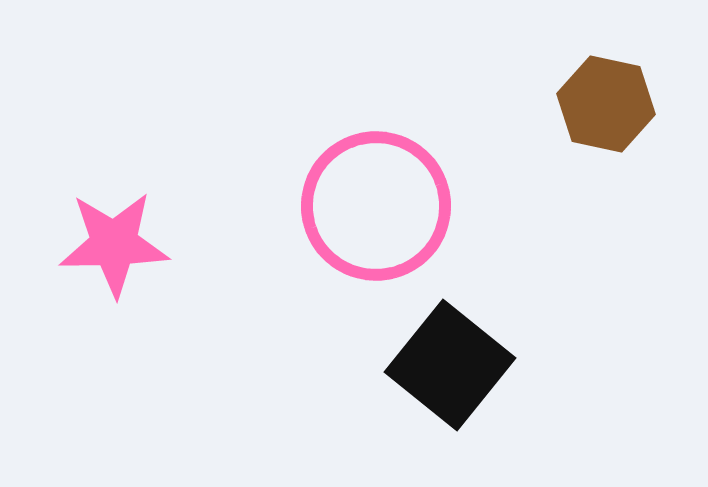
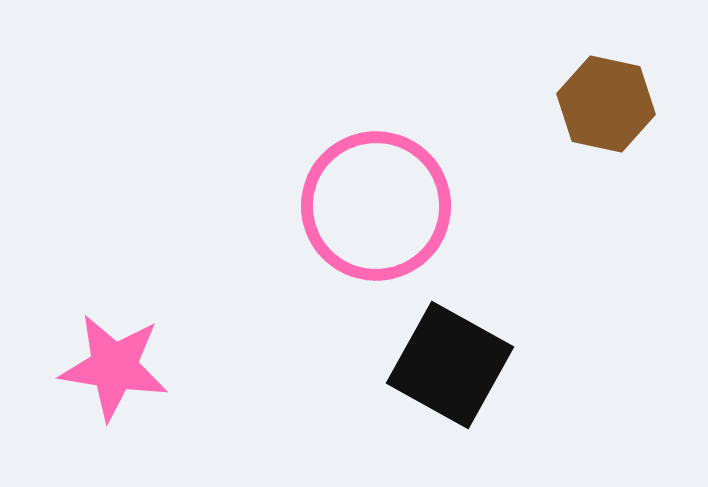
pink star: moved 123 px down; rotated 10 degrees clockwise
black square: rotated 10 degrees counterclockwise
